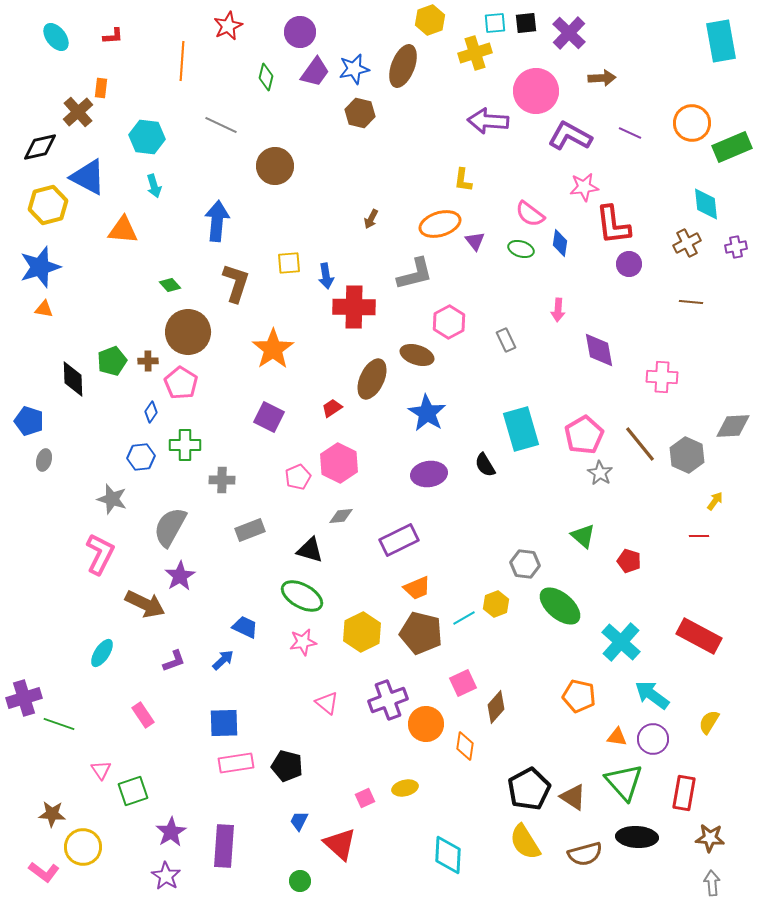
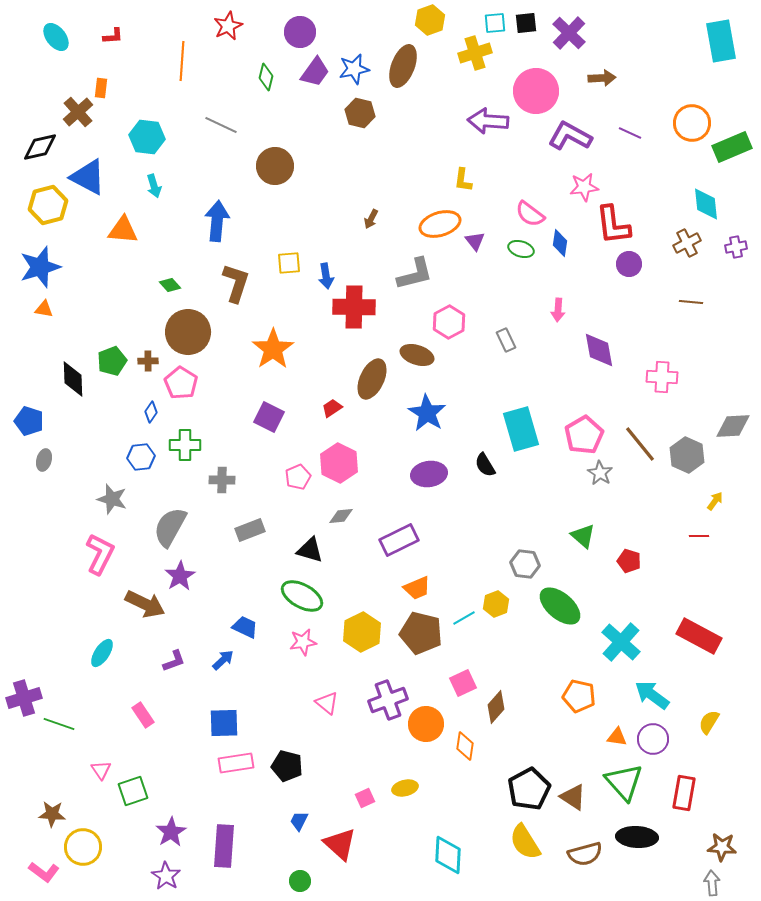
brown star at (710, 838): moved 12 px right, 9 px down
